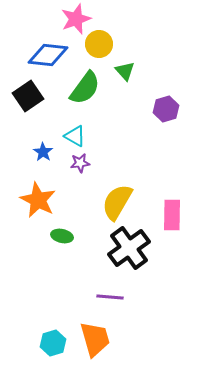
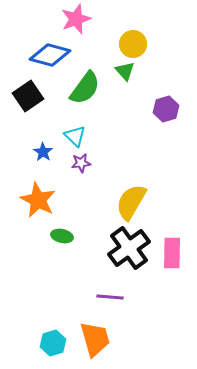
yellow circle: moved 34 px right
blue diamond: moved 2 px right; rotated 9 degrees clockwise
cyan triangle: rotated 15 degrees clockwise
purple star: moved 1 px right
yellow semicircle: moved 14 px right
pink rectangle: moved 38 px down
